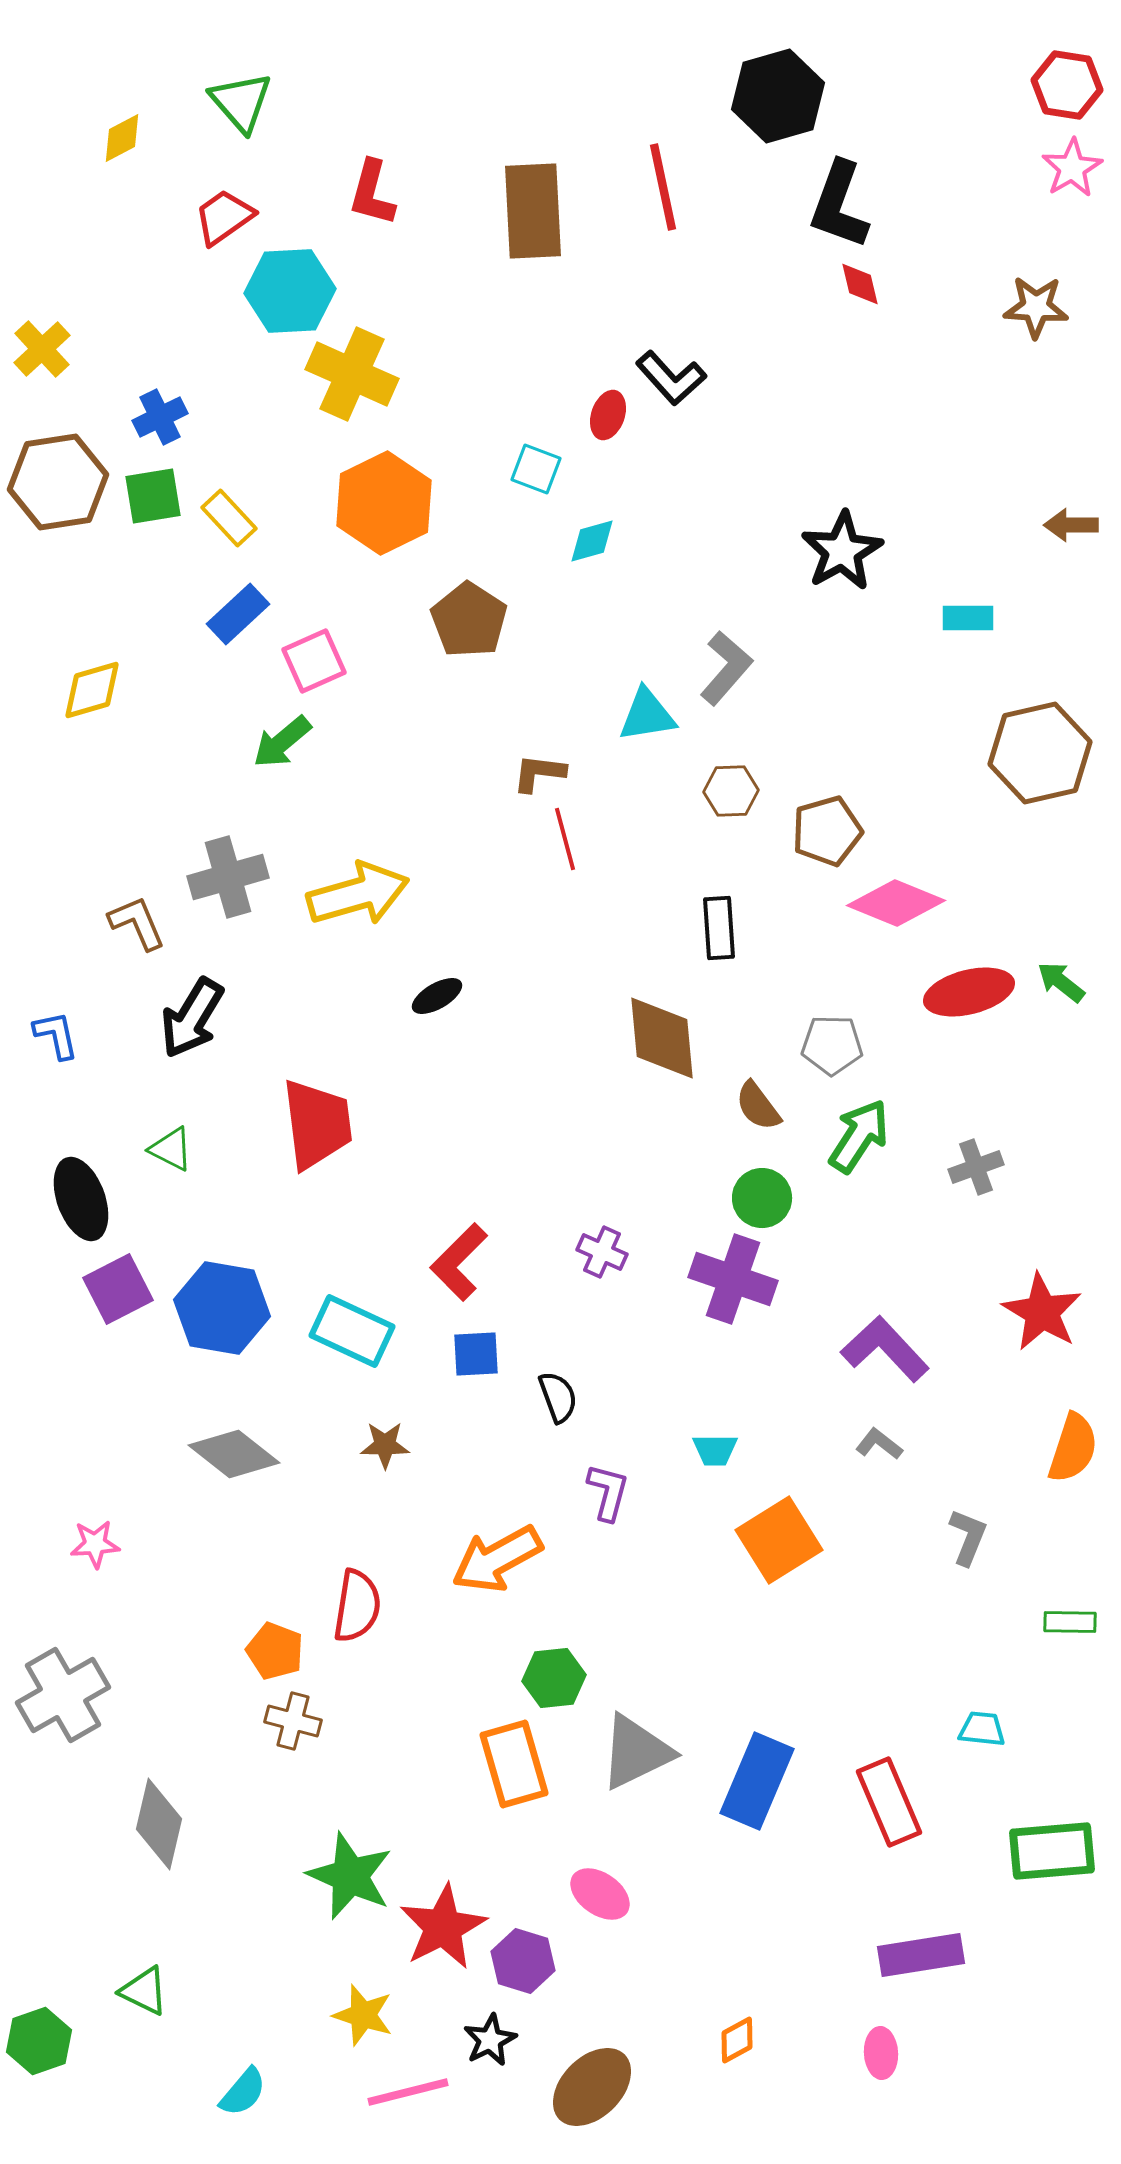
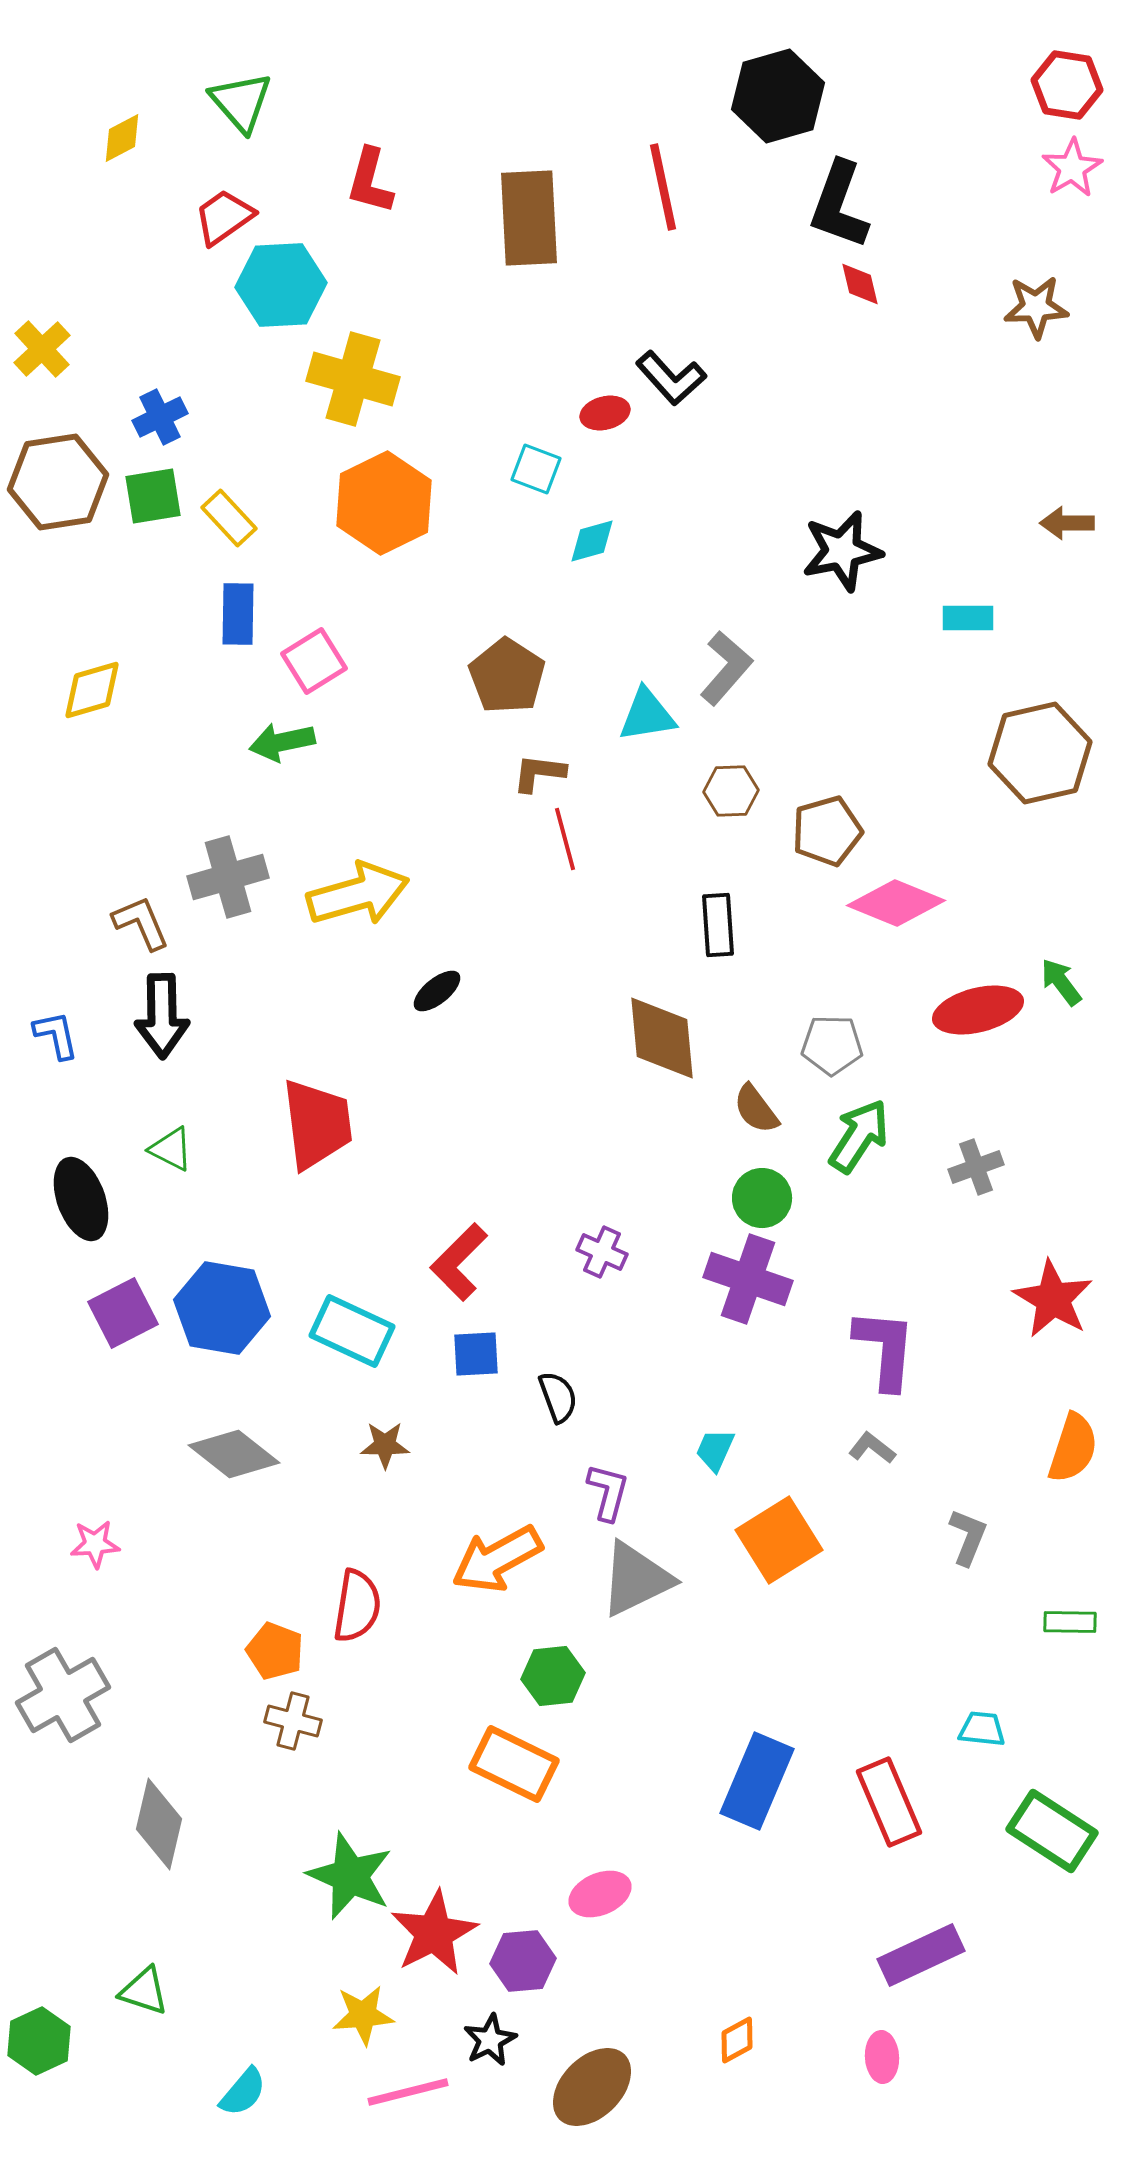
red L-shape at (372, 193): moved 2 px left, 12 px up
brown rectangle at (533, 211): moved 4 px left, 7 px down
cyan hexagon at (290, 291): moved 9 px left, 6 px up
brown star at (1036, 307): rotated 6 degrees counterclockwise
yellow cross at (352, 374): moved 1 px right, 5 px down; rotated 8 degrees counterclockwise
red ellipse at (608, 415): moved 3 px left, 2 px up; rotated 57 degrees clockwise
brown arrow at (1071, 525): moved 4 px left, 2 px up
black star at (842, 551): rotated 18 degrees clockwise
blue rectangle at (238, 614): rotated 46 degrees counterclockwise
brown pentagon at (469, 620): moved 38 px right, 56 px down
pink square at (314, 661): rotated 8 degrees counterclockwise
green arrow at (282, 742): rotated 28 degrees clockwise
brown L-shape at (137, 923): moved 4 px right
black rectangle at (719, 928): moved 1 px left, 3 px up
green arrow at (1061, 982): rotated 15 degrees clockwise
red ellipse at (969, 992): moved 9 px right, 18 px down
black ellipse at (437, 996): moved 5 px up; rotated 9 degrees counterclockwise
black arrow at (192, 1018): moved 30 px left, 2 px up; rotated 32 degrees counterclockwise
brown semicircle at (758, 1106): moved 2 px left, 3 px down
purple cross at (733, 1279): moved 15 px right
purple square at (118, 1289): moved 5 px right, 24 px down
red star at (1042, 1312): moved 11 px right, 13 px up
purple L-shape at (885, 1349): rotated 48 degrees clockwise
gray L-shape at (879, 1444): moved 7 px left, 4 px down
cyan trapezoid at (715, 1450): rotated 114 degrees clockwise
green hexagon at (554, 1678): moved 1 px left, 2 px up
gray triangle at (636, 1752): moved 173 px up
orange rectangle at (514, 1764): rotated 48 degrees counterclockwise
green rectangle at (1052, 1851): moved 20 px up; rotated 38 degrees clockwise
pink ellipse at (600, 1894): rotated 58 degrees counterclockwise
red star at (443, 1927): moved 9 px left, 6 px down
purple rectangle at (921, 1955): rotated 16 degrees counterclockwise
purple hexagon at (523, 1961): rotated 22 degrees counterclockwise
green triangle at (144, 1991): rotated 8 degrees counterclockwise
yellow star at (363, 2015): rotated 22 degrees counterclockwise
green hexagon at (39, 2041): rotated 6 degrees counterclockwise
pink ellipse at (881, 2053): moved 1 px right, 4 px down
